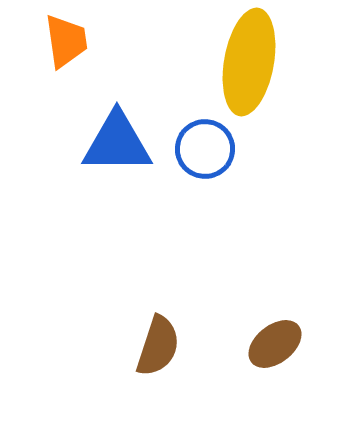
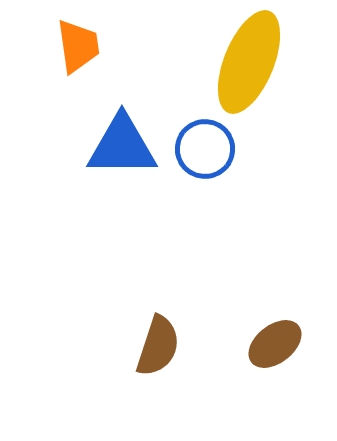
orange trapezoid: moved 12 px right, 5 px down
yellow ellipse: rotated 12 degrees clockwise
blue triangle: moved 5 px right, 3 px down
